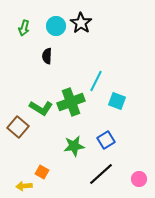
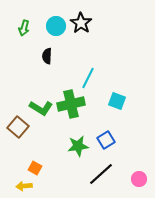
cyan line: moved 8 px left, 3 px up
green cross: moved 2 px down; rotated 8 degrees clockwise
green star: moved 4 px right
orange square: moved 7 px left, 4 px up
